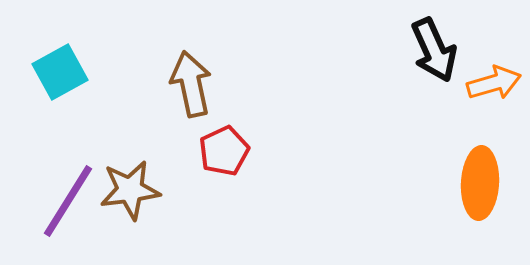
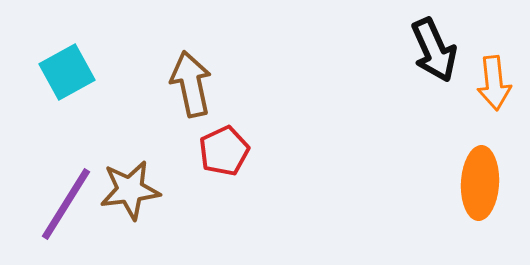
cyan square: moved 7 px right
orange arrow: rotated 100 degrees clockwise
purple line: moved 2 px left, 3 px down
